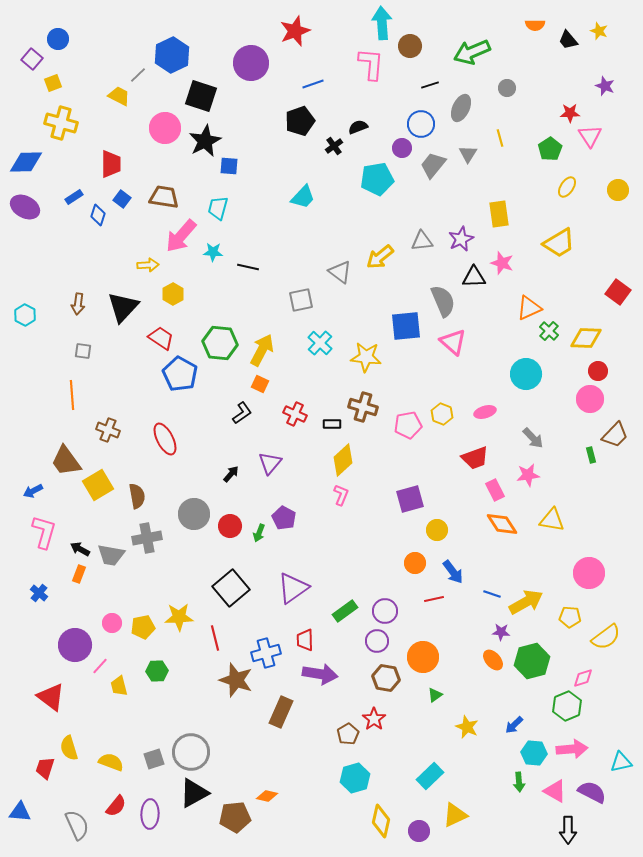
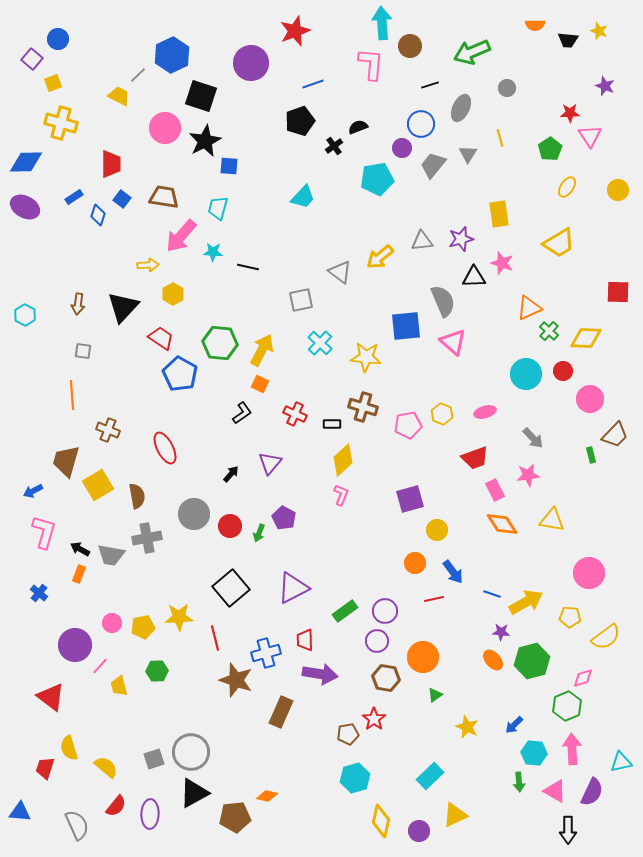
black trapezoid at (568, 40): rotated 45 degrees counterclockwise
purple star at (461, 239): rotated 10 degrees clockwise
red square at (618, 292): rotated 35 degrees counterclockwise
red circle at (598, 371): moved 35 px left
red ellipse at (165, 439): moved 9 px down
brown trapezoid at (66, 461): rotated 52 degrees clockwise
purple triangle at (293, 588): rotated 8 degrees clockwise
brown pentagon at (348, 734): rotated 20 degrees clockwise
pink arrow at (572, 749): rotated 88 degrees counterclockwise
yellow semicircle at (111, 762): moved 5 px left, 5 px down; rotated 20 degrees clockwise
purple semicircle at (592, 792): rotated 88 degrees clockwise
